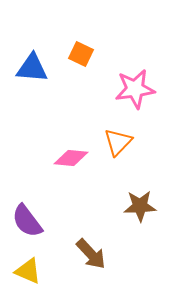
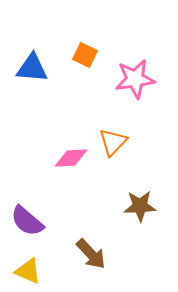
orange square: moved 4 px right, 1 px down
pink star: moved 10 px up
orange triangle: moved 5 px left
pink diamond: rotated 8 degrees counterclockwise
purple semicircle: rotated 12 degrees counterclockwise
